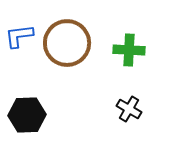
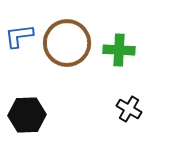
green cross: moved 10 px left
